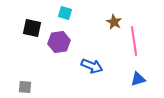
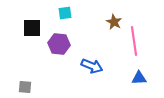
cyan square: rotated 24 degrees counterclockwise
black square: rotated 12 degrees counterclockwise
purple hexagon: moved 2 px down; rotated 15 degrees clockwise
blue triangle: moved 1 px right, 1 px up; rotated 14 degrees clockwise
